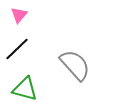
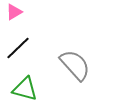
pink triangle: moved 5 px left, 3 px up; rotated 18 degrees clockwise
black line: moved 1 px right, 1 px up
